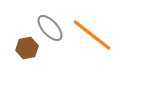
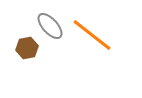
gray ellipse: moved 2 px up
